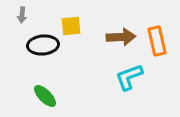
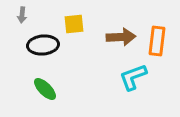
yellow square: moved 3 px right, 2 px up
orange rectangle: rotated 20 degrees clockwise
cyan L-shape: moved 4 px right
green ellipse: moved 7 px up
